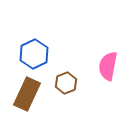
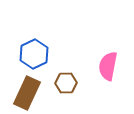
brown hexagon: rotated 20 degrees clockwise
brown rectangle: moved 1 px up
